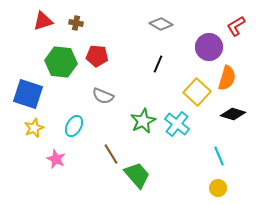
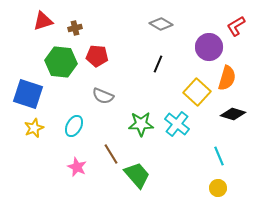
brown cross: moved 1 px left, 5 px down; rotated 24 degrees counterclockwise
green star: moved 2 px left, 3 px down; rotated 25 degrees clockwise
pink star: moved 21 px right, 8 px down
